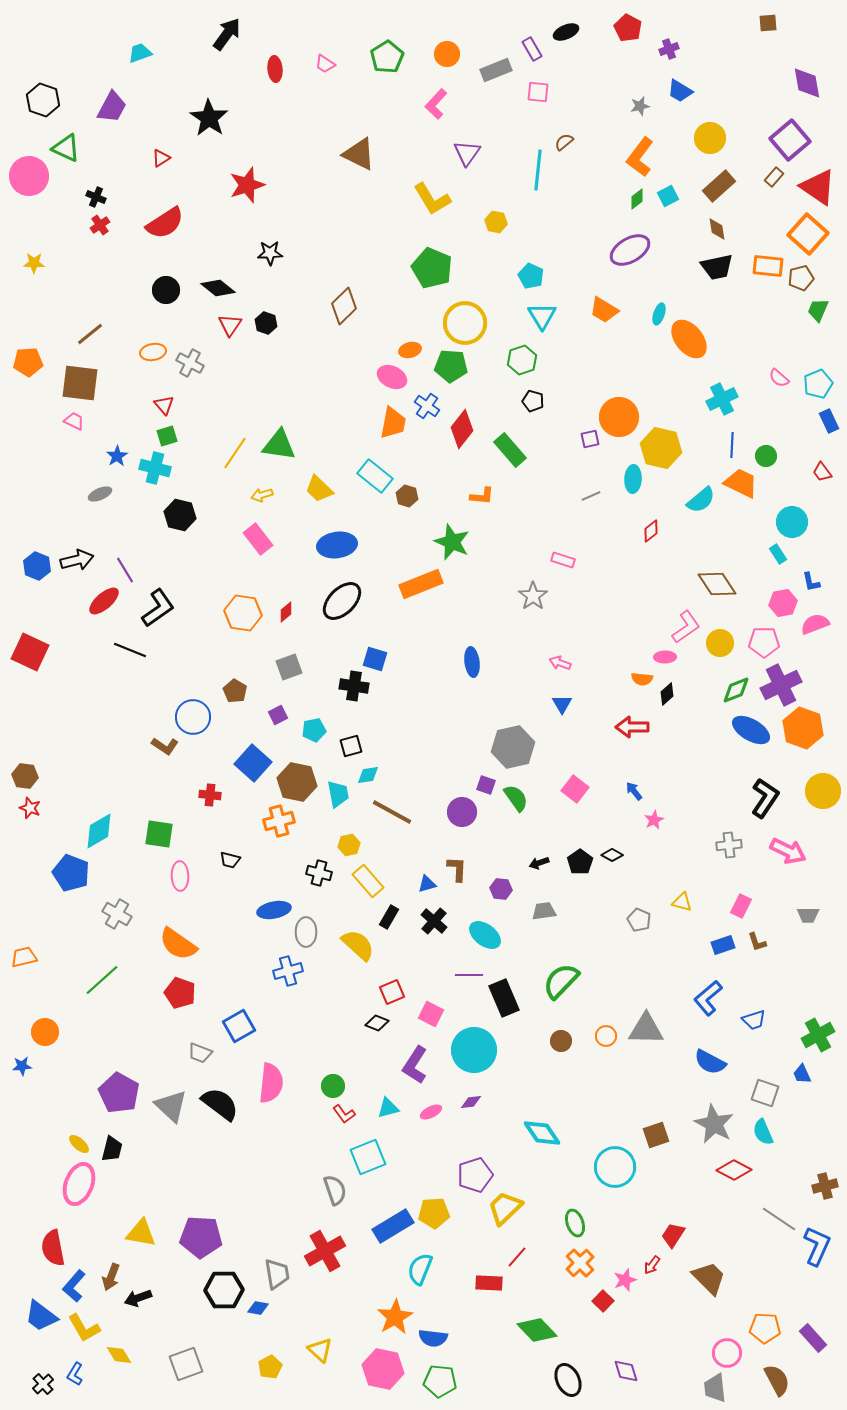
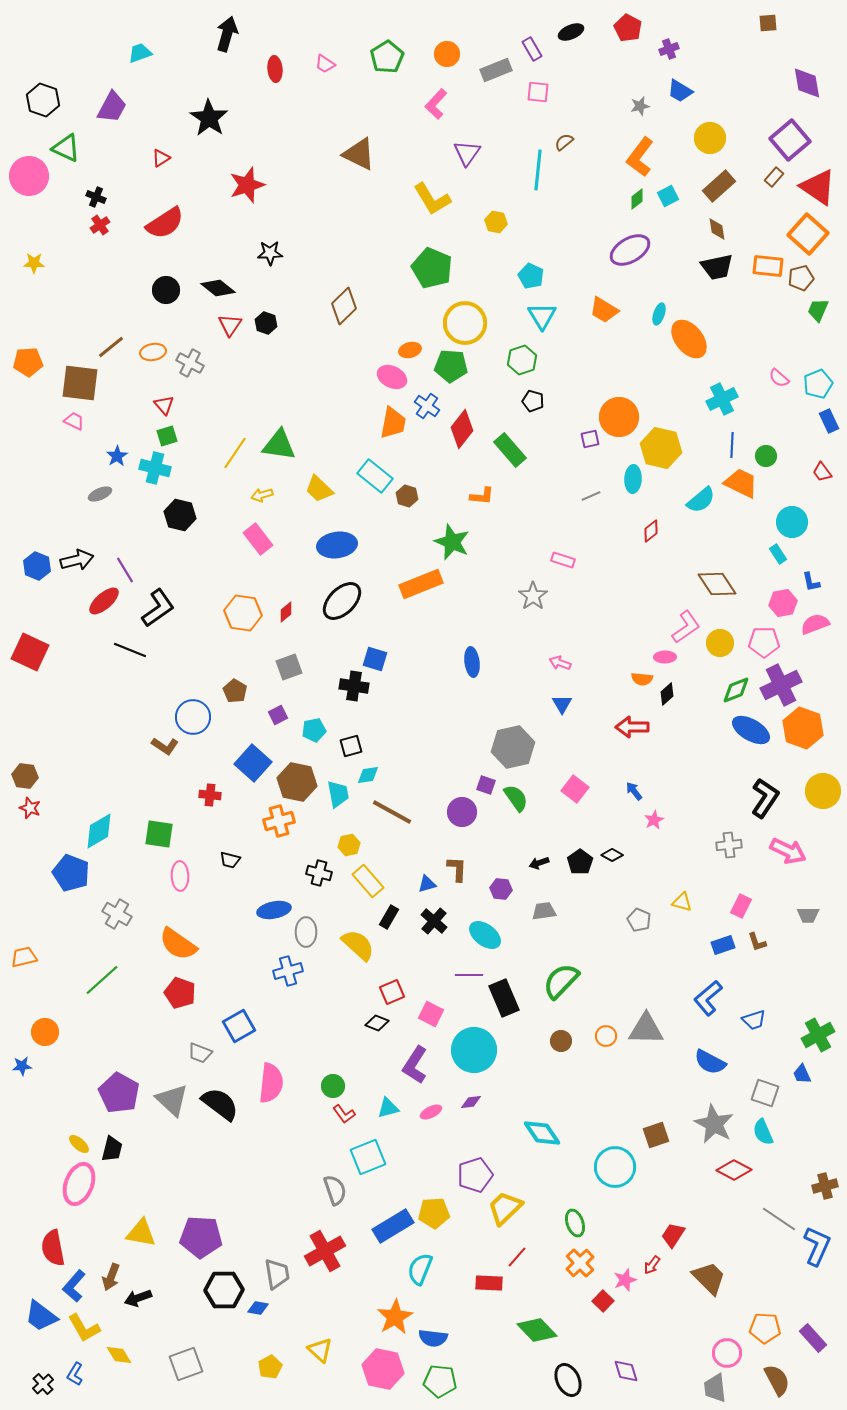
black ellipse at (566, 32): moved 5 px right
black arrow at (227, 34): rotated 20 degrees counterclockwise
brown line at (90, 334): moved 21 px right, 13 px down
gray triangle at (171, 1106): moved 1 px right, 6 px up
